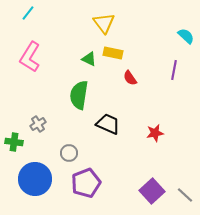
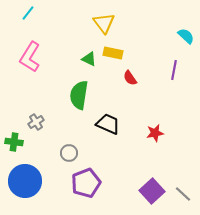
gray cross: moved 2 px left, 2 px up
blue circle: moved 10 px left, 2 px down
gray line: moved 2 px left, 1 px up
